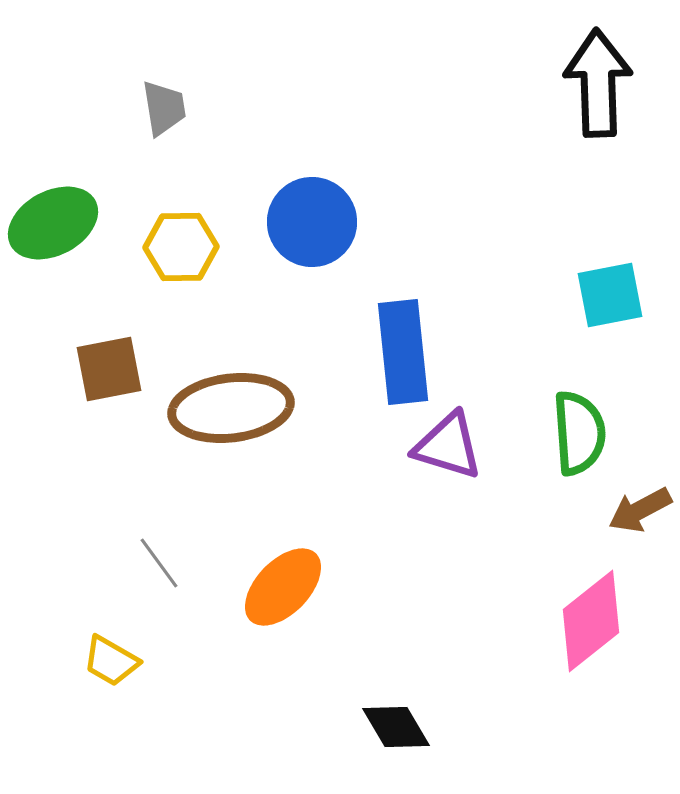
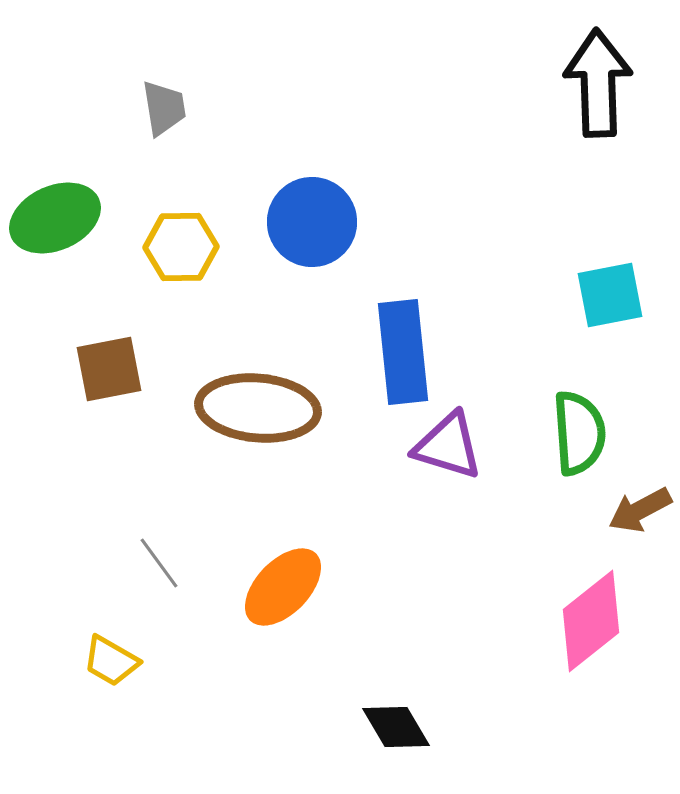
green ellipse: moved 2 px right, 5 px up; rotated 4 degrees clockwise
brown ellipse: moved 27 px right; rotated 12 degrees clockwise
